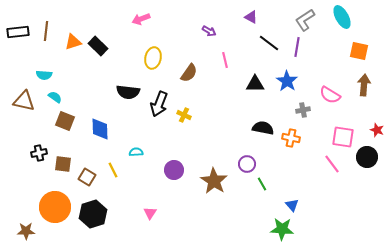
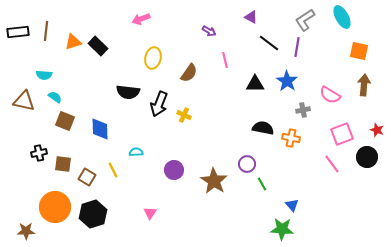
pink square at (343, 137): moved 1 px left, 3 px up; rotated 30 degrees counterclockwise
